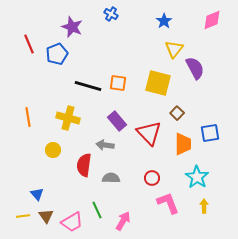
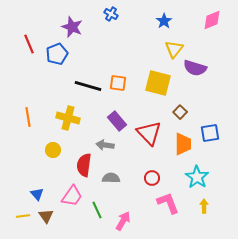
purple semicircle: rotated 135 degrees clockwise
brown square: moved 3 px right, 1 px up
pink trapezoid: moved 26 px up; rotated 25 degrees counterclockwise
